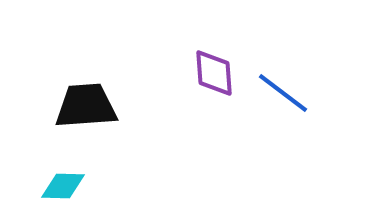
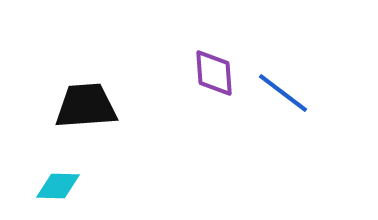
cyan diamond: moved 5 px left
